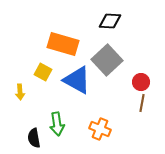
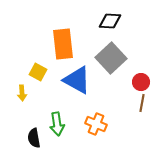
orange rectangle: rotated 68 degrees clockwise
gray square: moved 4 px right, 2 px up
yellow square: moved 5 px left
yellow arrow: moved 2 px right, 1 px down
orange cross: moved 4 px left, 5 px up
